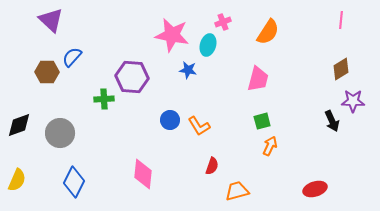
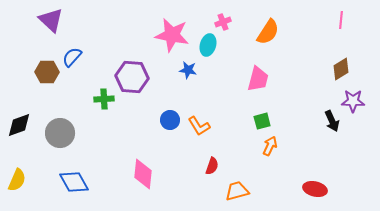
blue diamond: rotated 56 degrees counterclockwise
red ellipse: rotated 30 degrees clockwise
